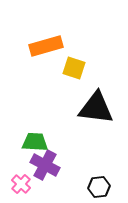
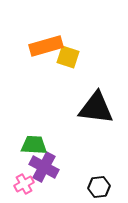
yellow square: moved 6 px left, 11 px up
green trapezoid: moved 1 px left, 3 px down
purple cross: moved 1 px left, 2 px down
pink cross: moved 3 px right; rotated 18 degrees clockwise
